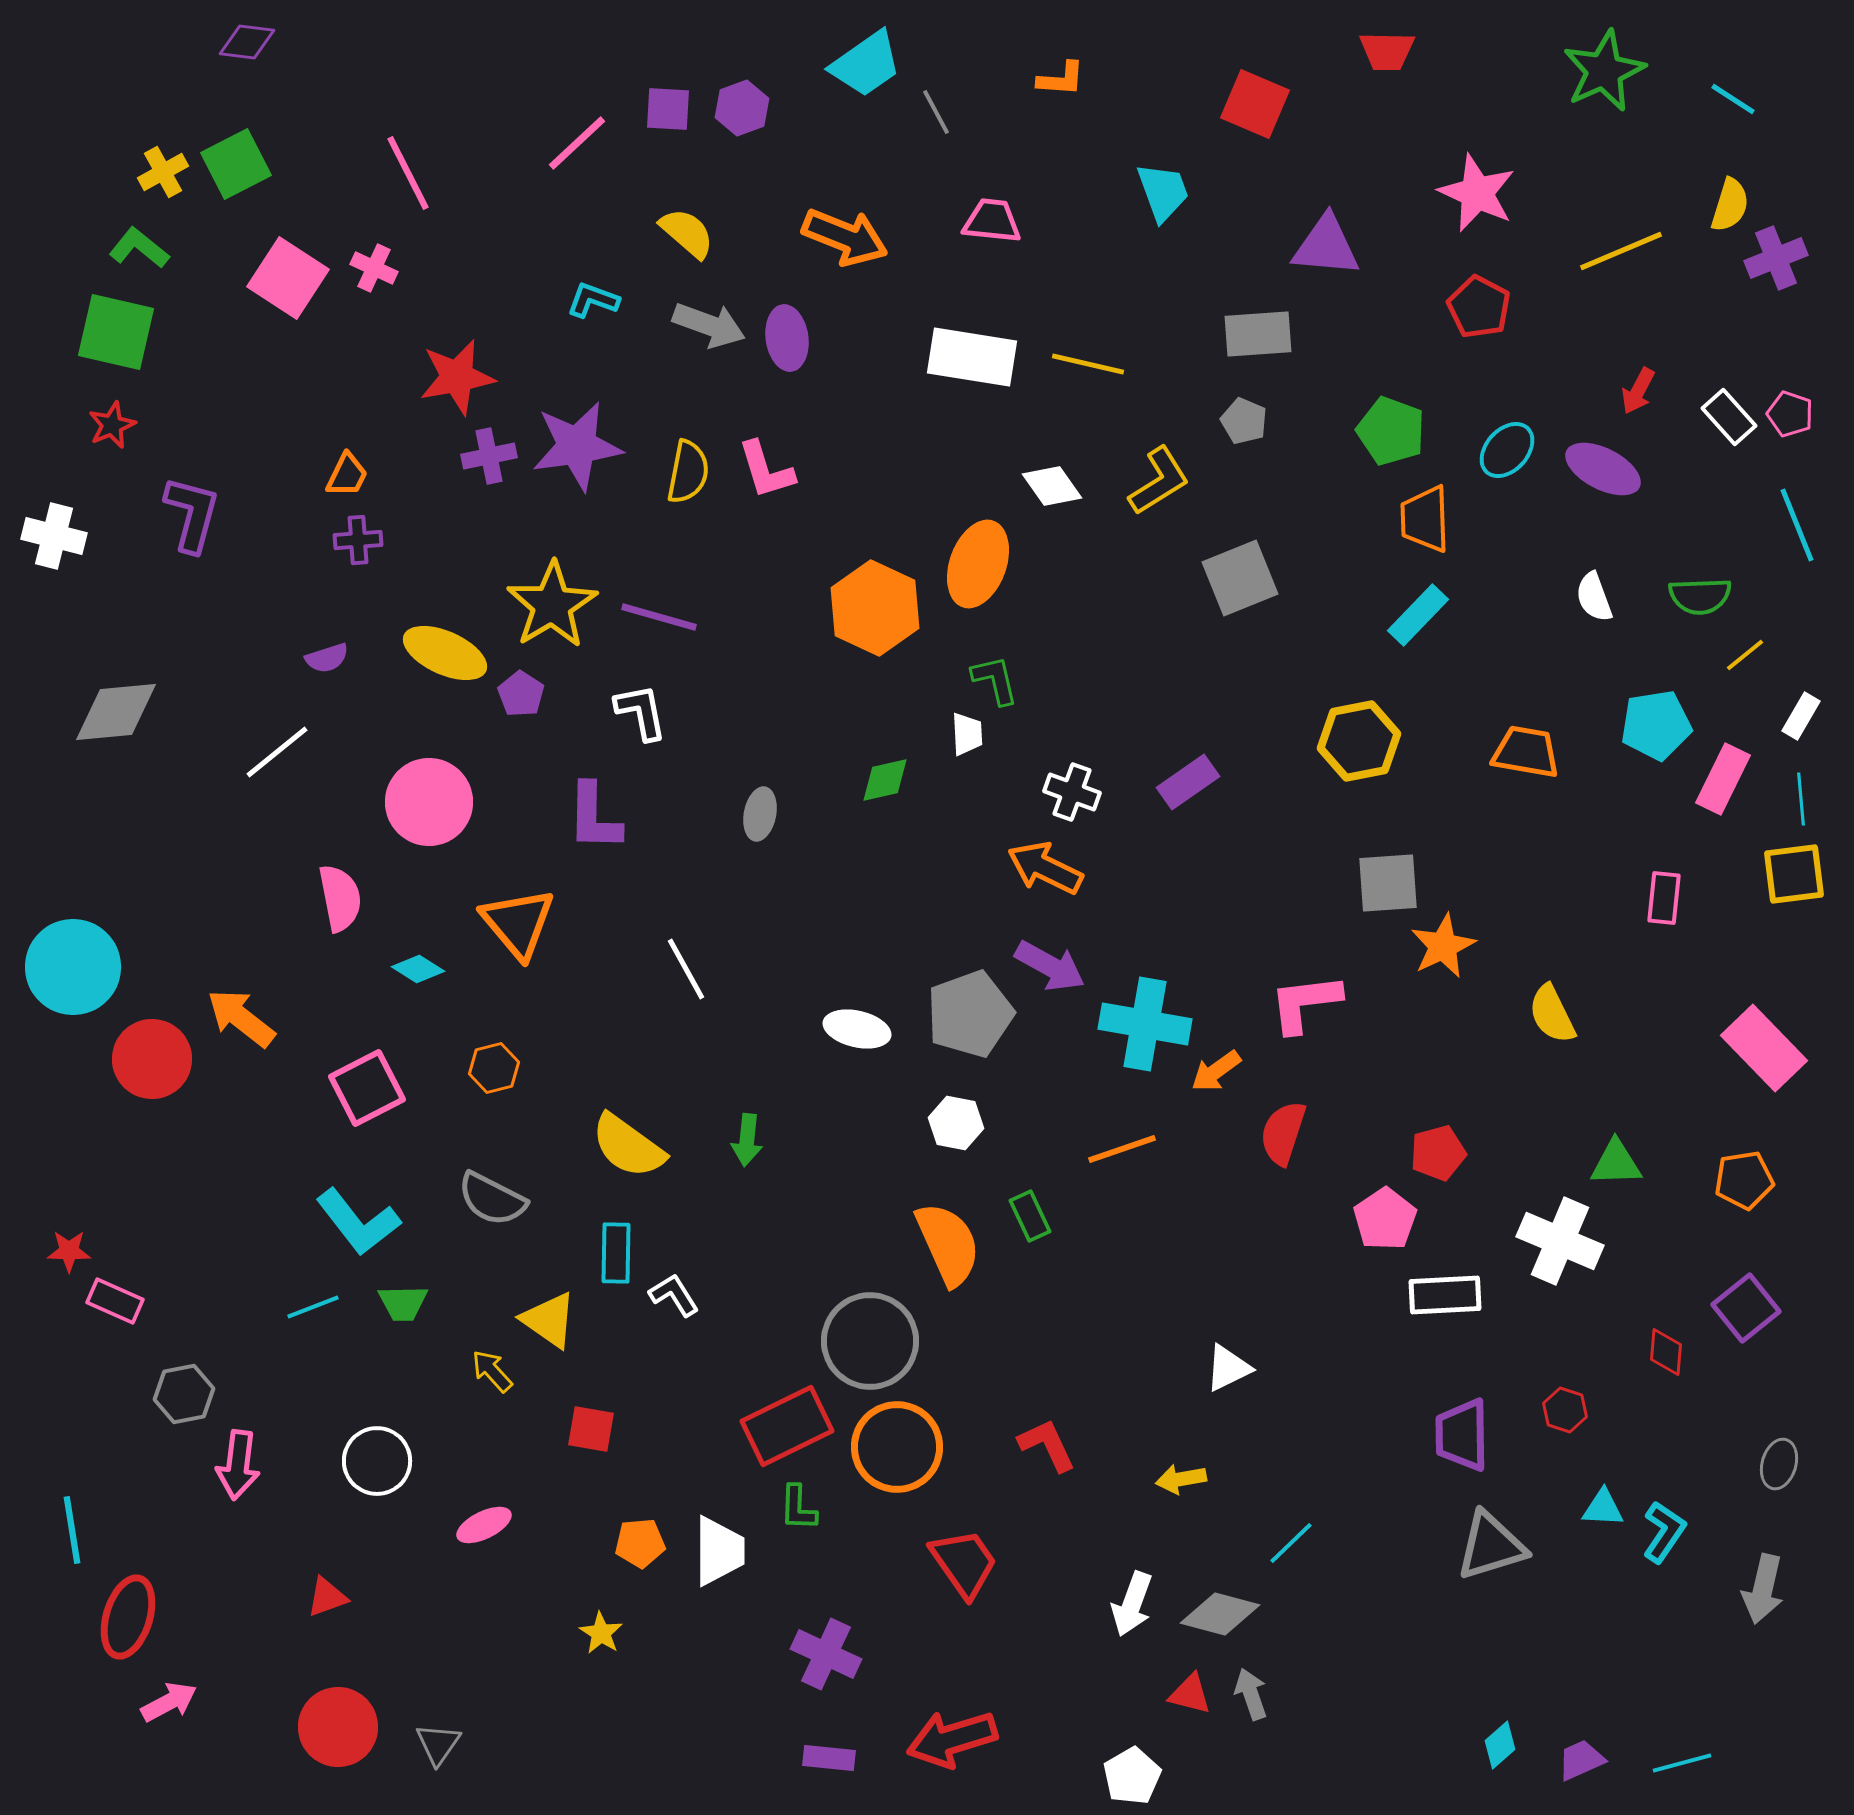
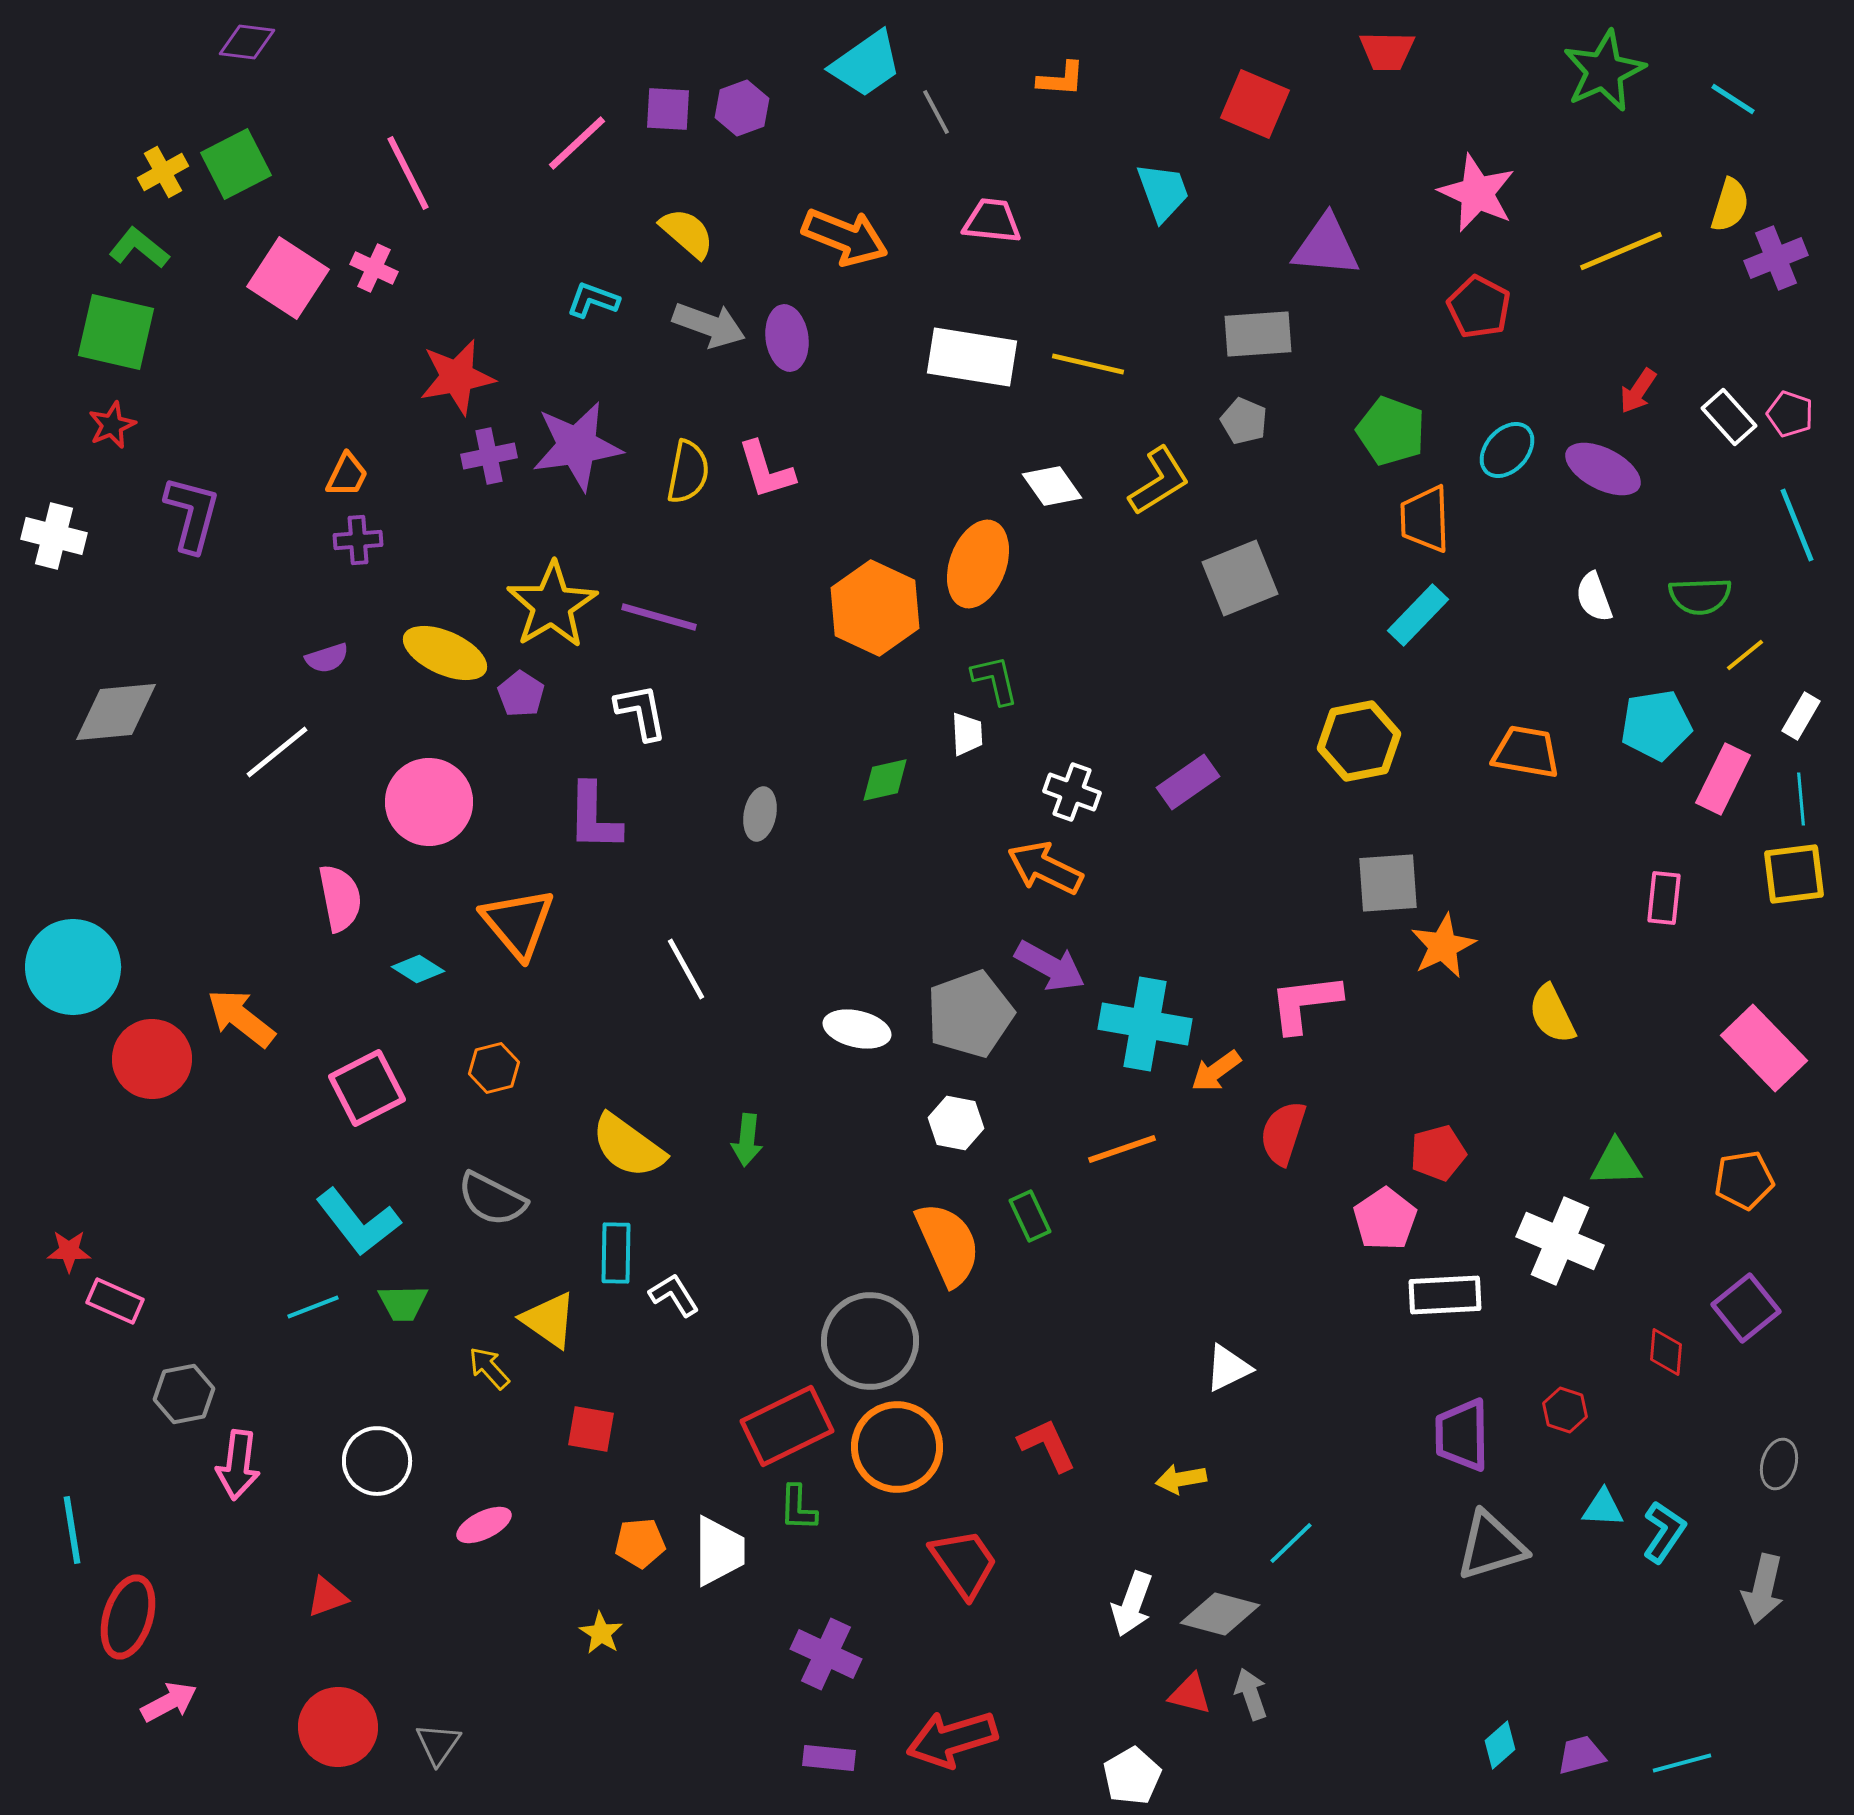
red arrow at (1638, 391): rotated 6 degrees clockwise
yellow arrow at (492, 1371): moved 3 px left, 3 px up
purple trapezoid at (1581, 1760): moved 5 px up; rotated 9 degrees clockwise
